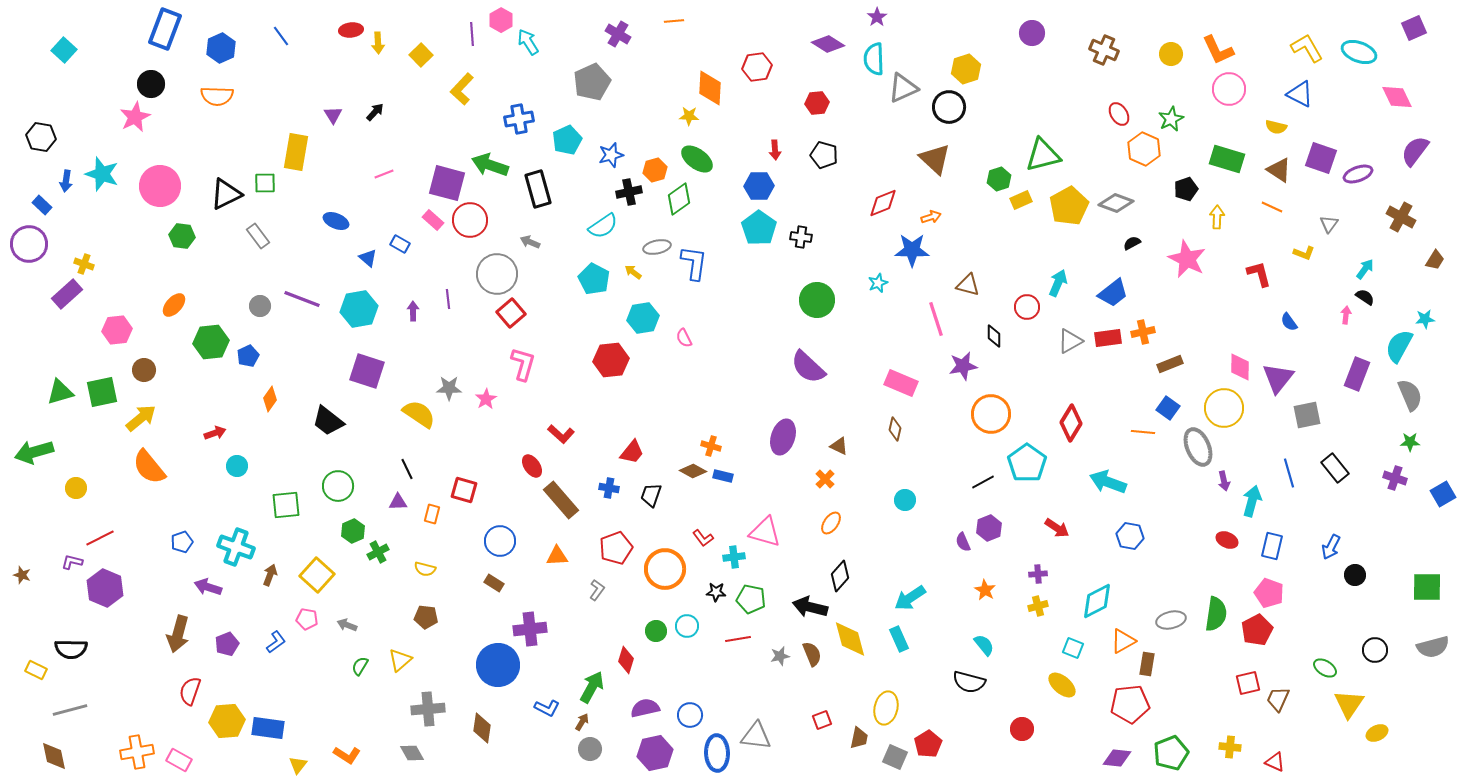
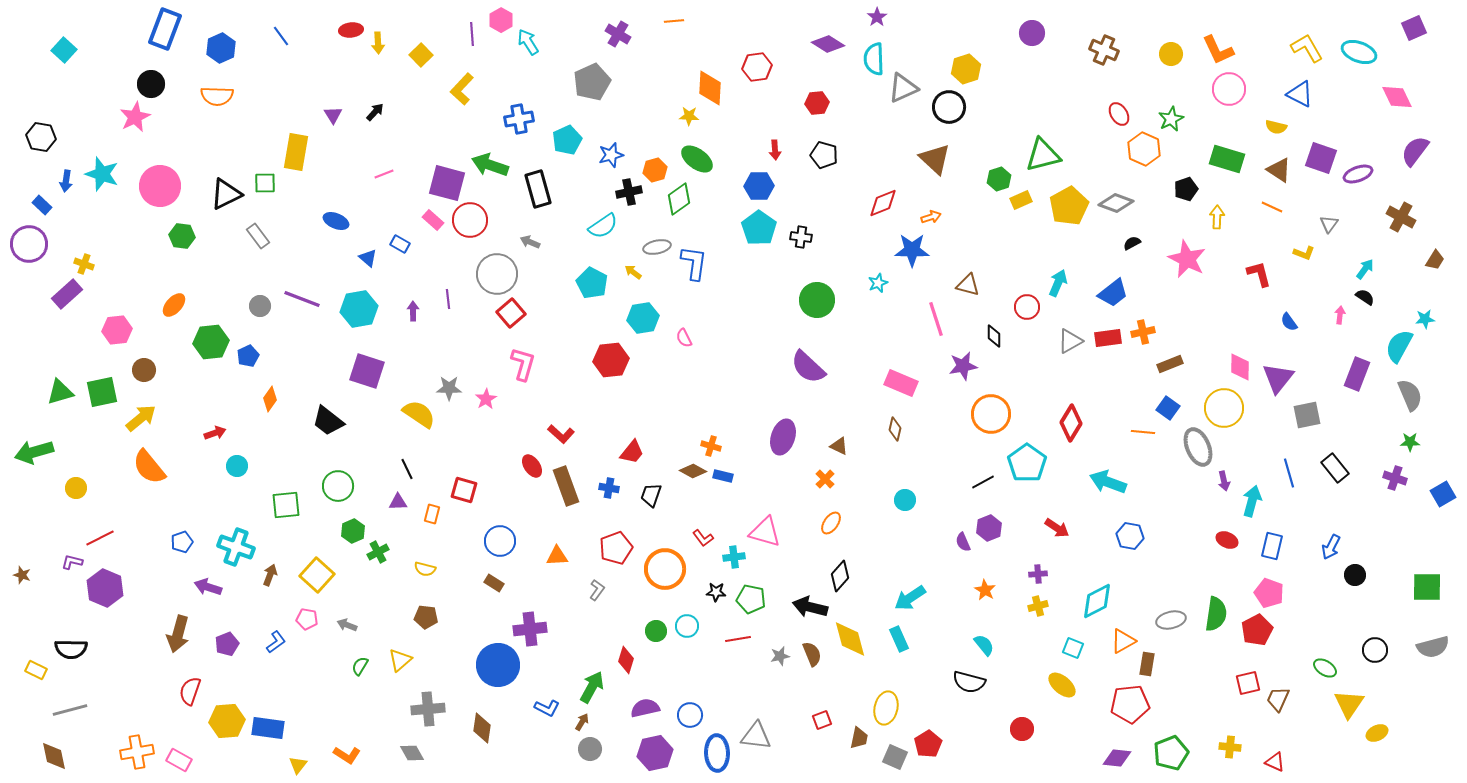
cyan pentagon at (594, 279): moved 2 px left, 4 px down
pink arrow at (1346, 315): moved 6 px left
brown rectangle at (561, 500): moved 5 px right, 14 px up; rotated 21 degrees clockwise
